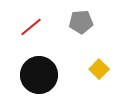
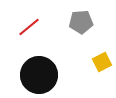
red line: moved 2 px left
yellow square: moved 3 px right, 7 px up; rotated 18 degrees clockwise
